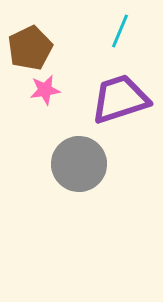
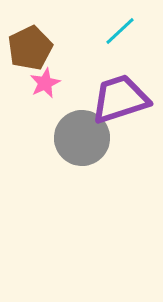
cyan line: rotated 24 degrees clockwise
pink star: moved 7 px up; rotated 16 degrees counterclockwise
gray circle: moved 3 px right, 26 px up
